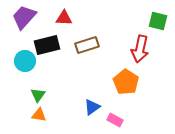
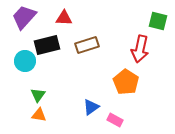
blue triangle: moved 1 px left
